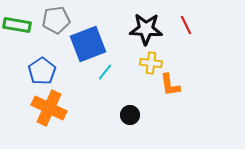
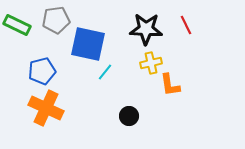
green rectangle: rotated 16 degrees clockwise
blue square: rotated 33 degrees clockwise
yellow cross: rotated 20 degrees counterclockwise
blue pentagon: rotated 20 degrees clockwise
orange cross: moved 3 px left
black circle: moved 1 px left, 1 px down
